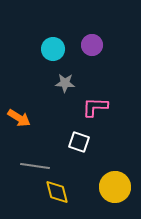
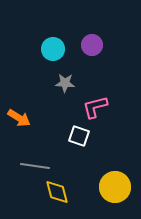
pink L-shape: rotated 16 degrees counterclockwise
white square: moved 6 px up
